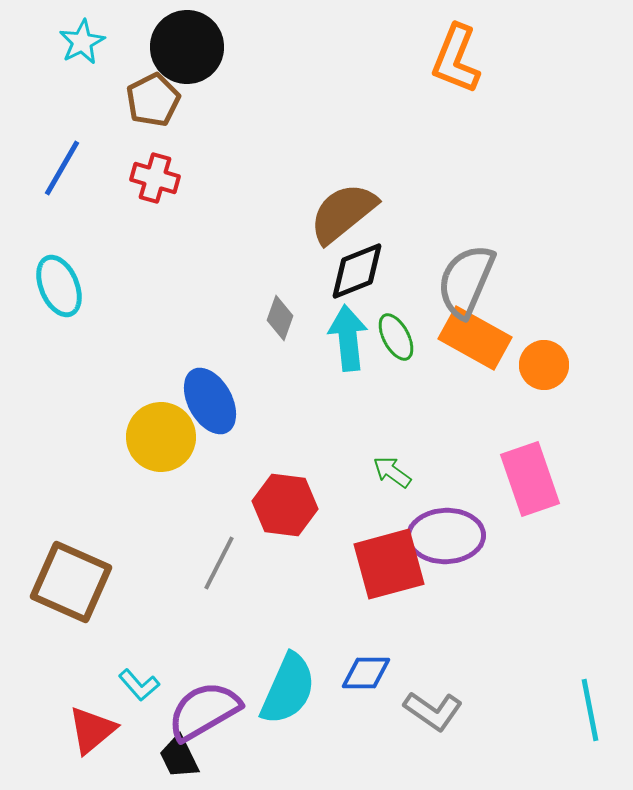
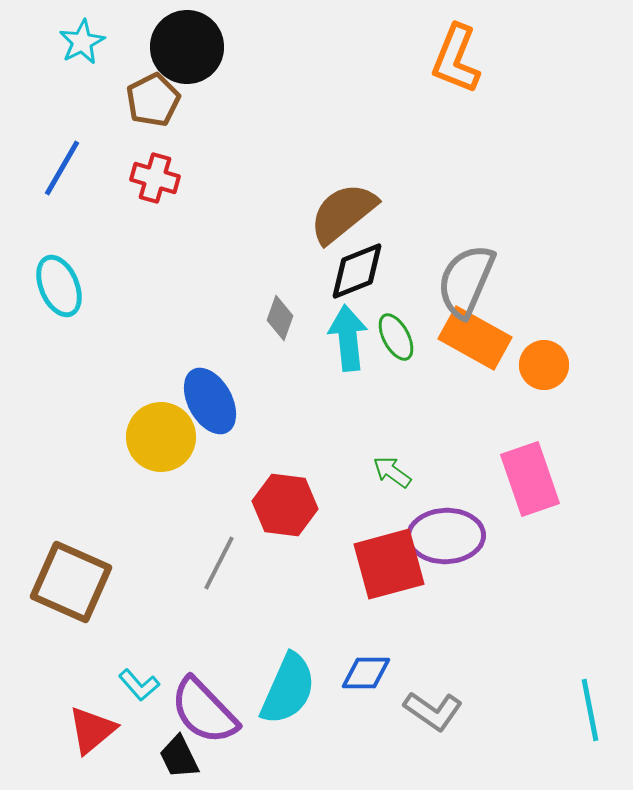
purple semicircle: rotated 104 degrees counterclockwise
